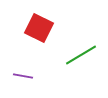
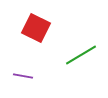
red square: moved 3 px left
